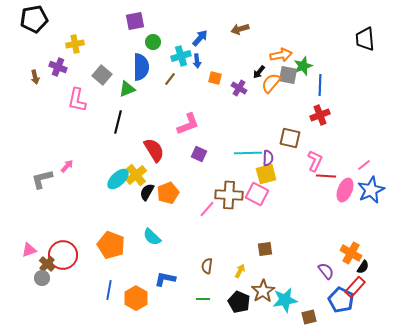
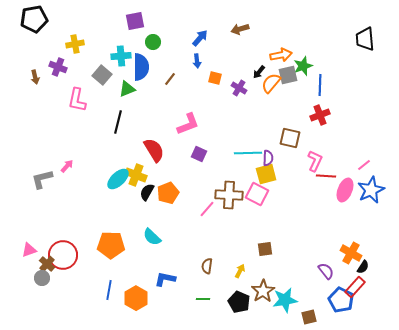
cyan cross at (181, 56): moved 60 px left; rotated 12 degrees clockwise
gray square at (288, 75): rotated 24 degrees counterclockwise
yellow cross at (136, 175): rotated 30 degrees counterclockwise
orange pentagon at (111, 245): rotated 20 degrees counterclockwise
